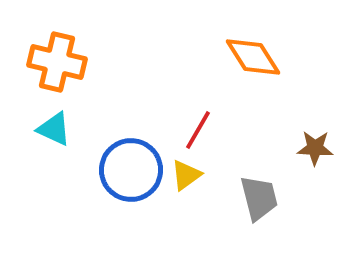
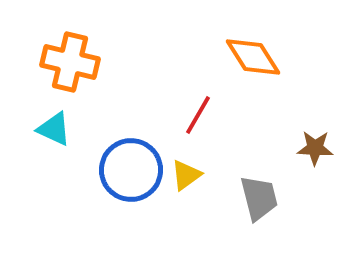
orange cross: moved 13 px right
red line: moved 15 px up
